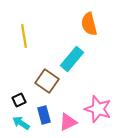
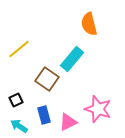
yellow line: moved 5 px left, 13 px down; rotated 60 degrees clockwise
brown square: moved 2 px up
black square: moved 3 px left
cyan arrow: moved 2 px left, 3 px down
